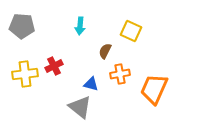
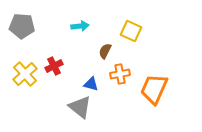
cyan arrow: rotated 102 degrees counterclockwise
yellow cross: rotated 35 degrees counterclockwise
